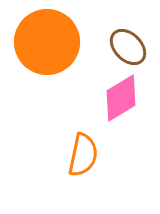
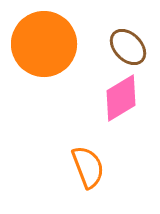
orange circle: moved 3 px left, 2 px down
orange semicircle: moved 5 px right, 12 px down; rotated 33 degrees counterclockwise
